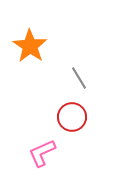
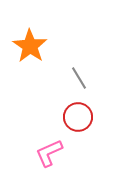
red circle: moved 6 px right
pink L-shape: moved 7 px right
